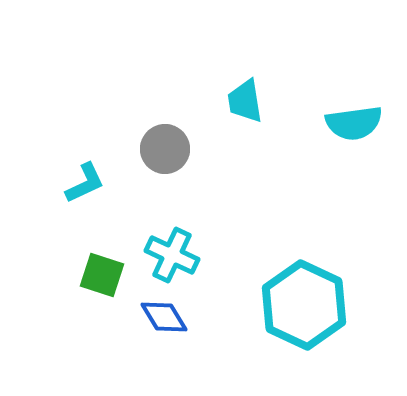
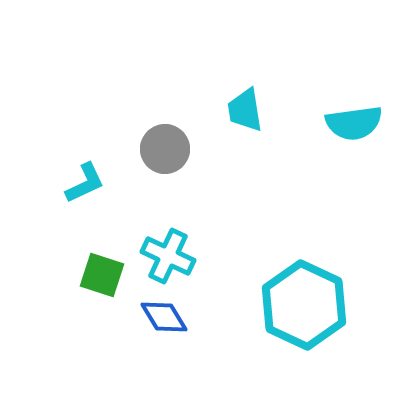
cyan trapezoid: moved 9 px down
cyan cross: moved 4 px left, 1 px down
